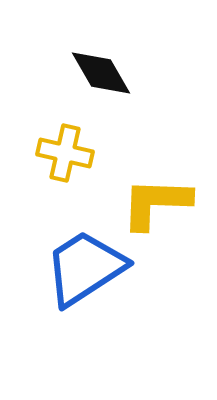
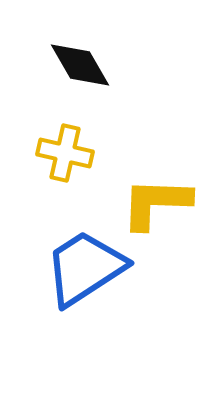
black diamond: moved 21 px left, 8 px up
